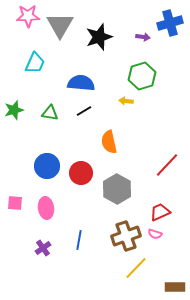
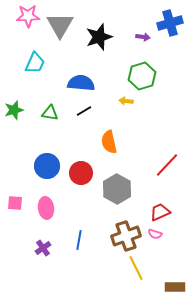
yellow line: rotated 70 degrees counterclockwise
